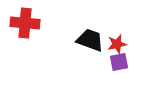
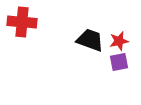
red cross: moved 3 px left, 1 px up
red star: moved 2 px right, 3 px up
